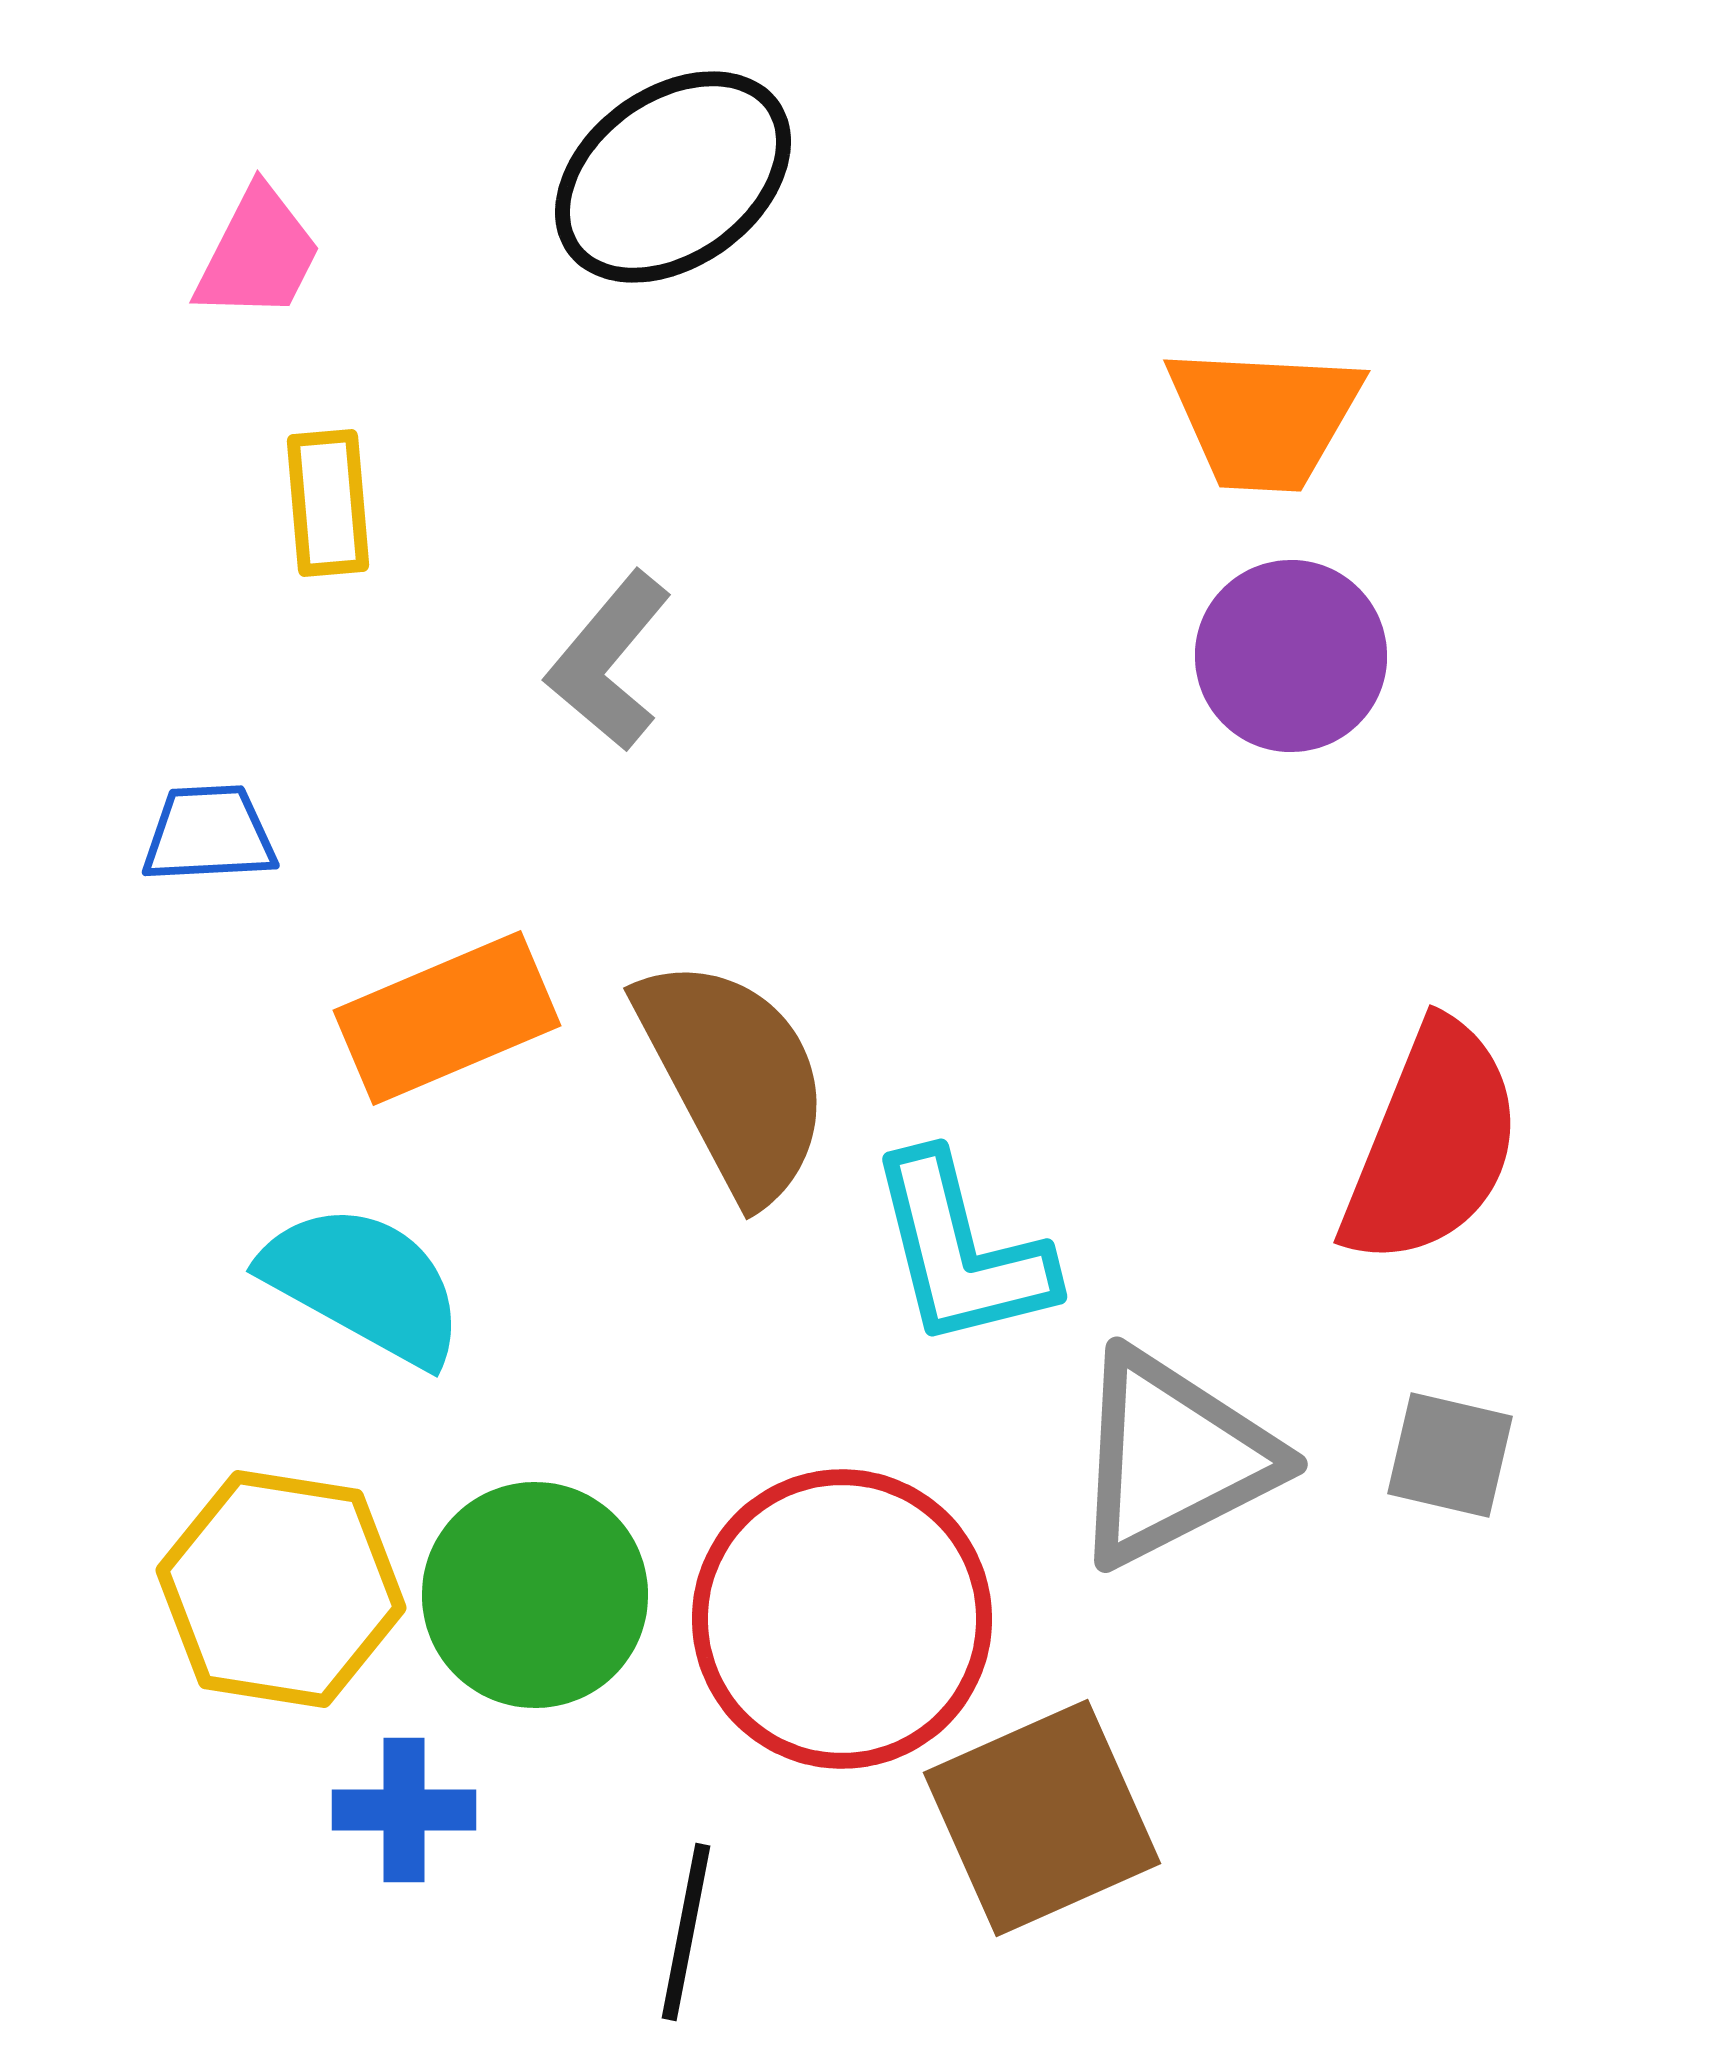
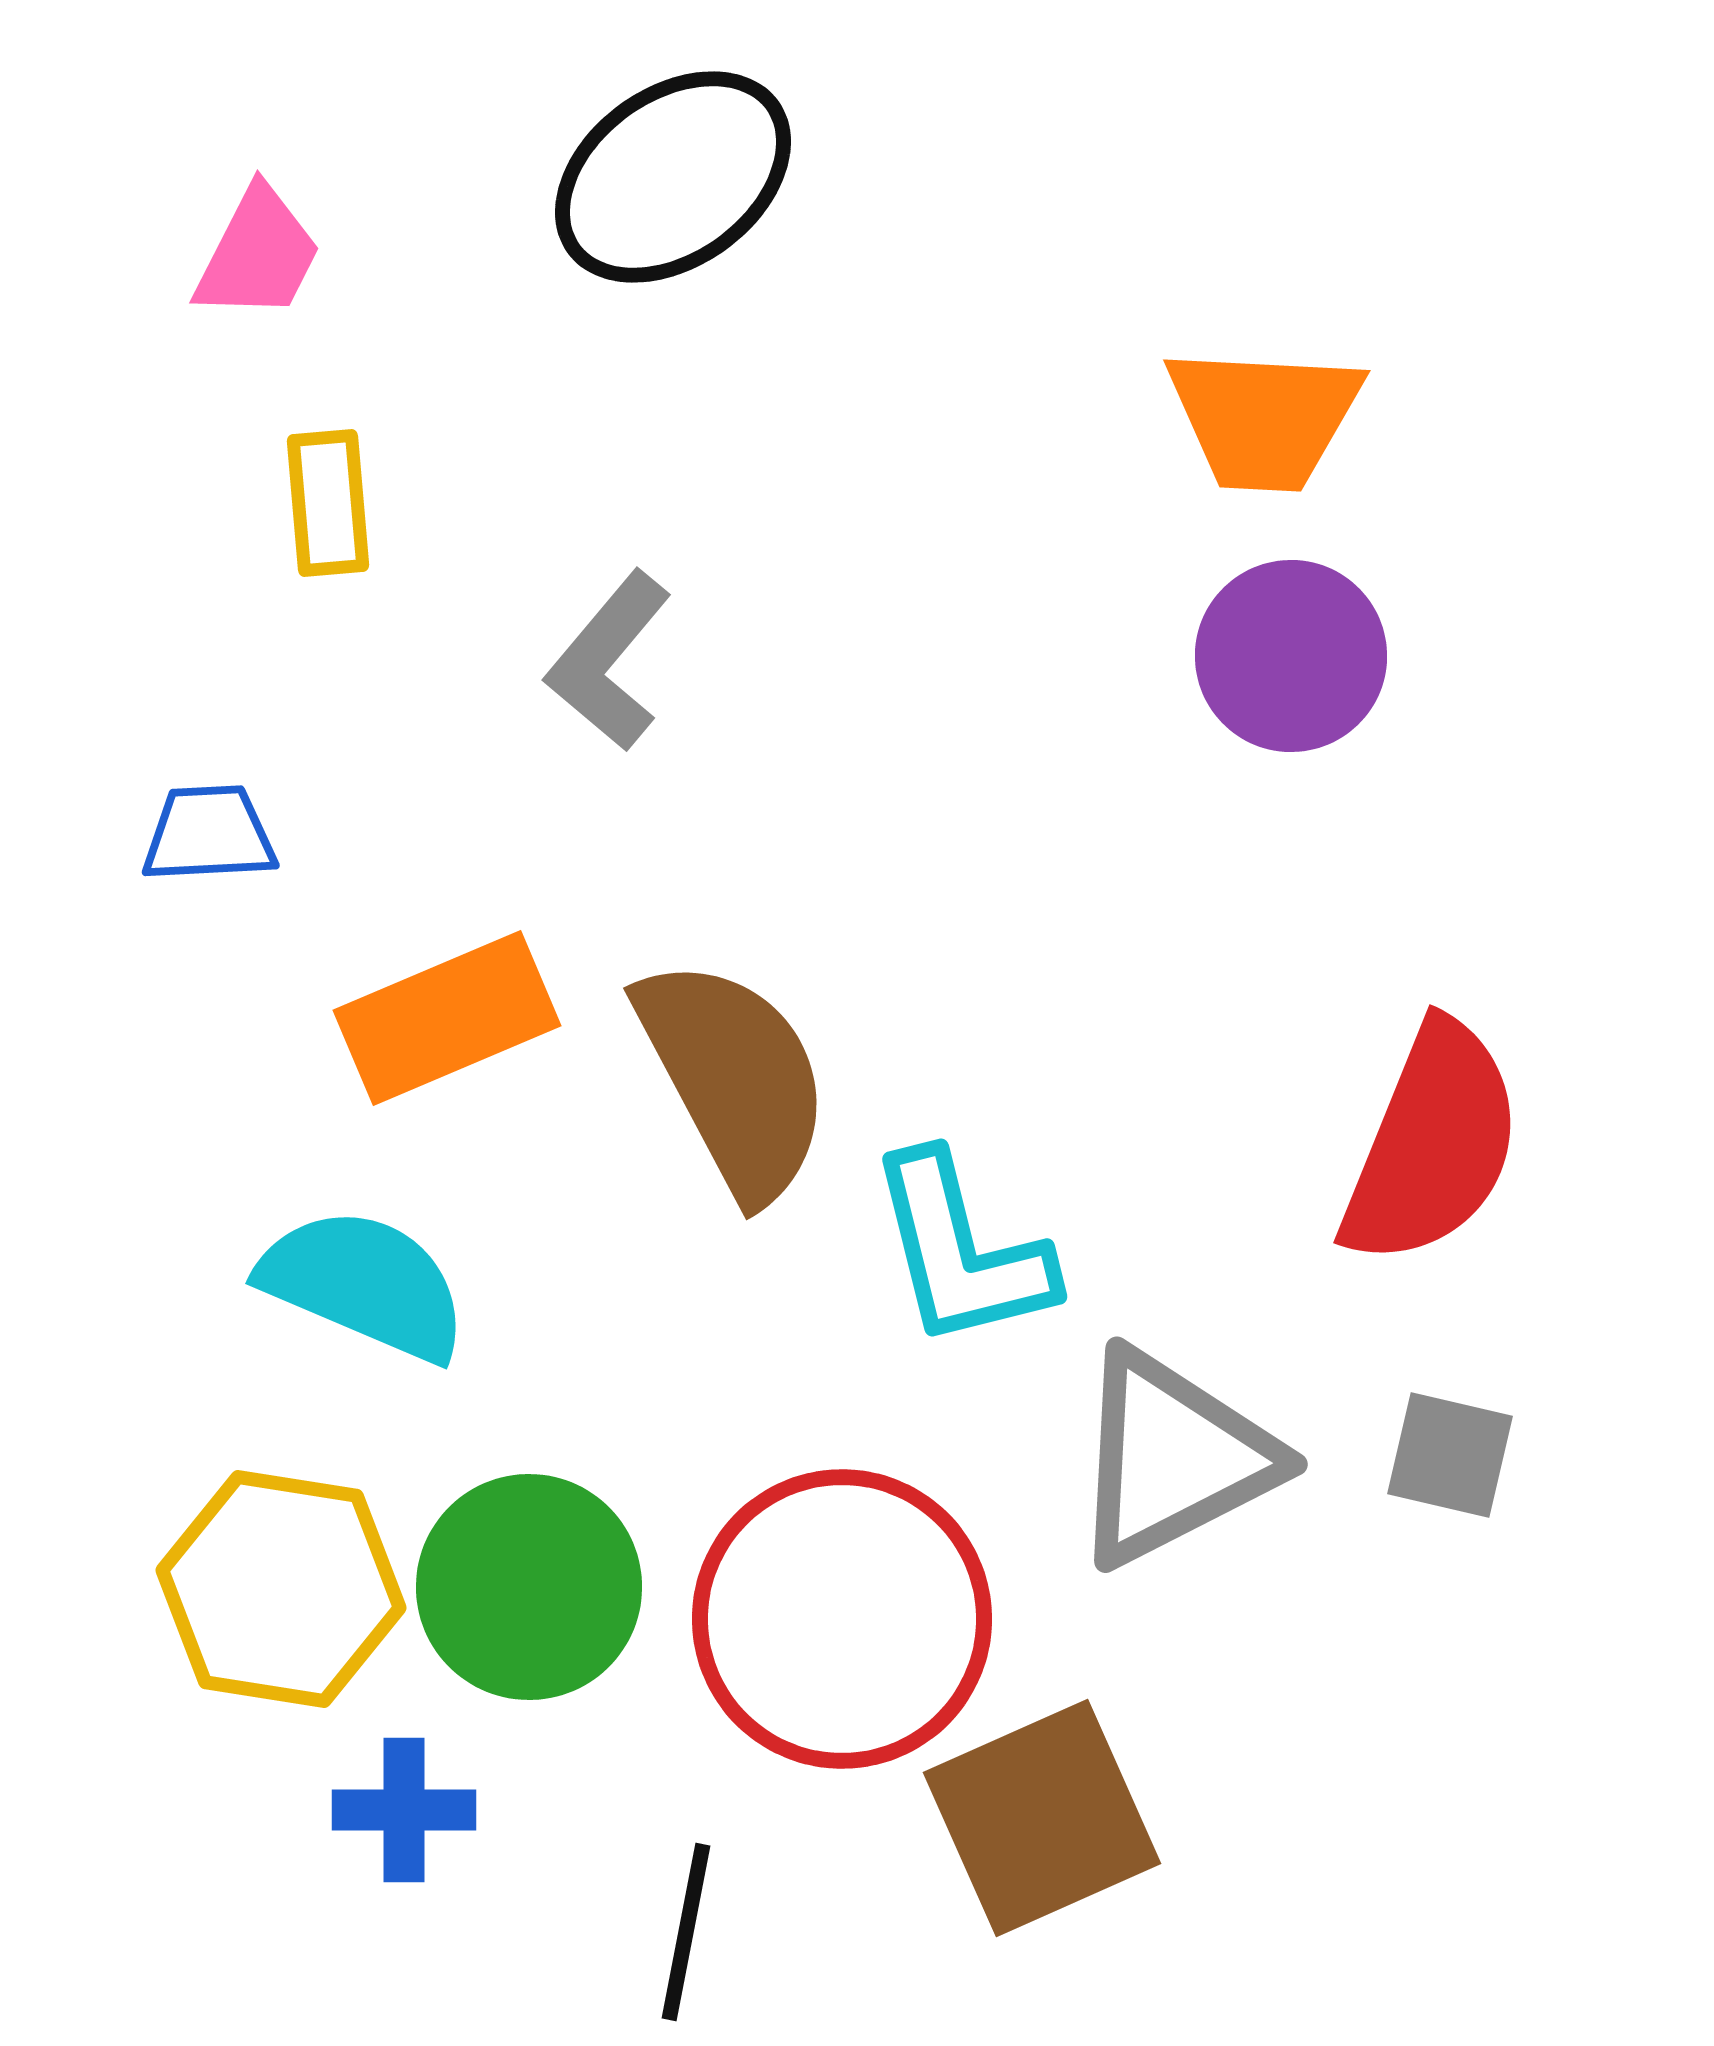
cyan semicircle: rotated 6 degrees counterclockwise
green circle: moved 6 px left, 8 px up
